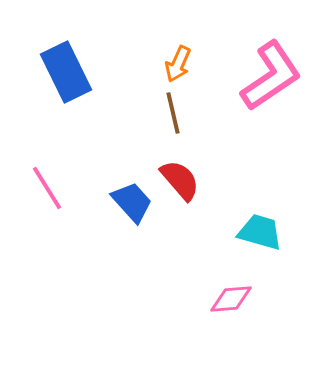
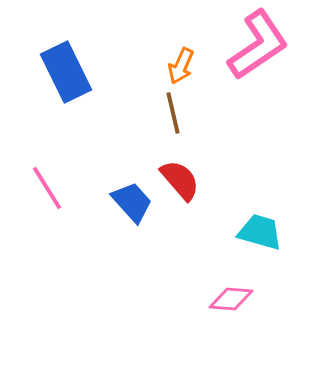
orange arrow: moved 3 px right, 2 px down
pink L-shape: moved 13 px left, 31 px up
pink diamond: rotated 9 degrees clockwise
